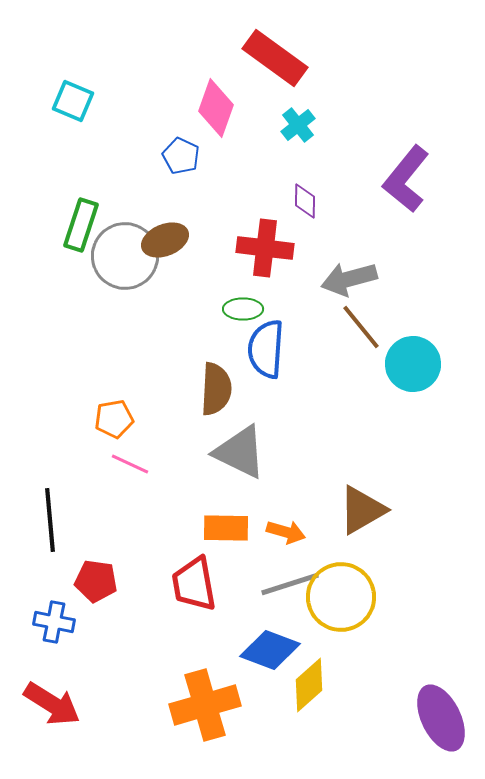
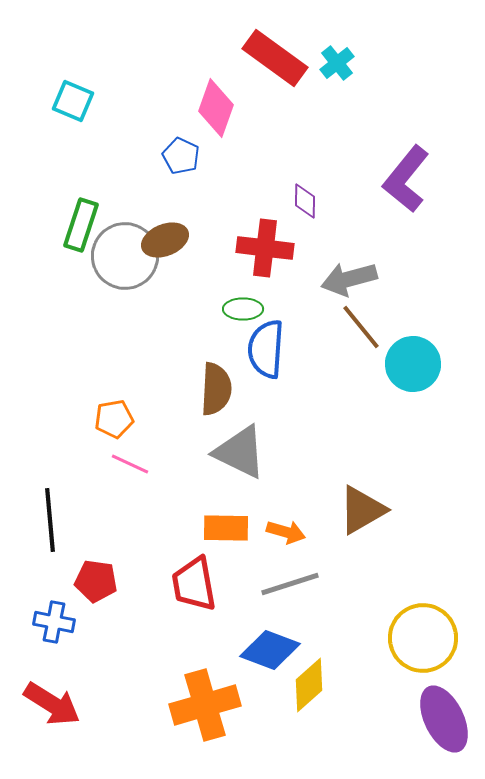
cyan cross: moved 39 px right, 62 px up
yellow circle: moved 82 px right, 41 px down
purple ellipse: moved 3 px right, 1 px down
